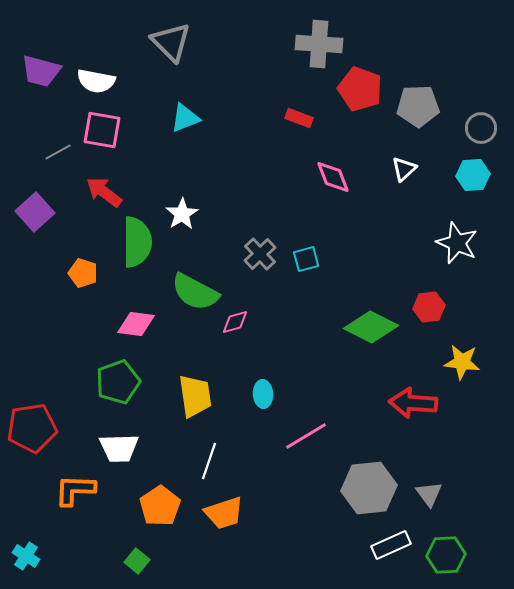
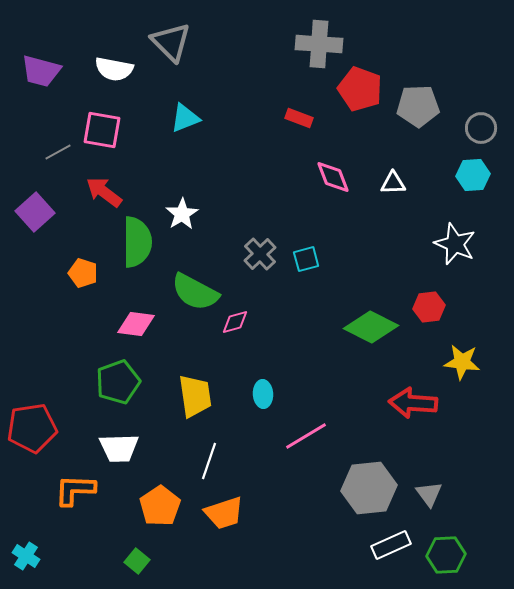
white semicircle at (96, 81): moved 18 px right, 12 px up
white triangle at (404, 169): moved 11 px left, 14 px down; rotated 40 degrees clockwise
white star at (457, 243): moved 2 px left, 1 px down
